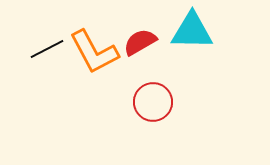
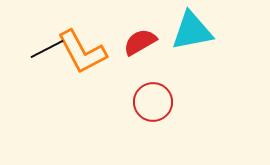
cyan triangle: rotated 12 degrees counterclockwise
orange L-shape: moved 12 px left
